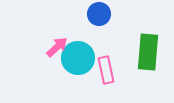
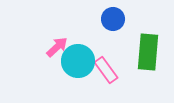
blue circle: moved 14 px right, 5 px down
cyan circle: moved 3 px down
pink rectangle: rotated 24 degrees counterclockwise
